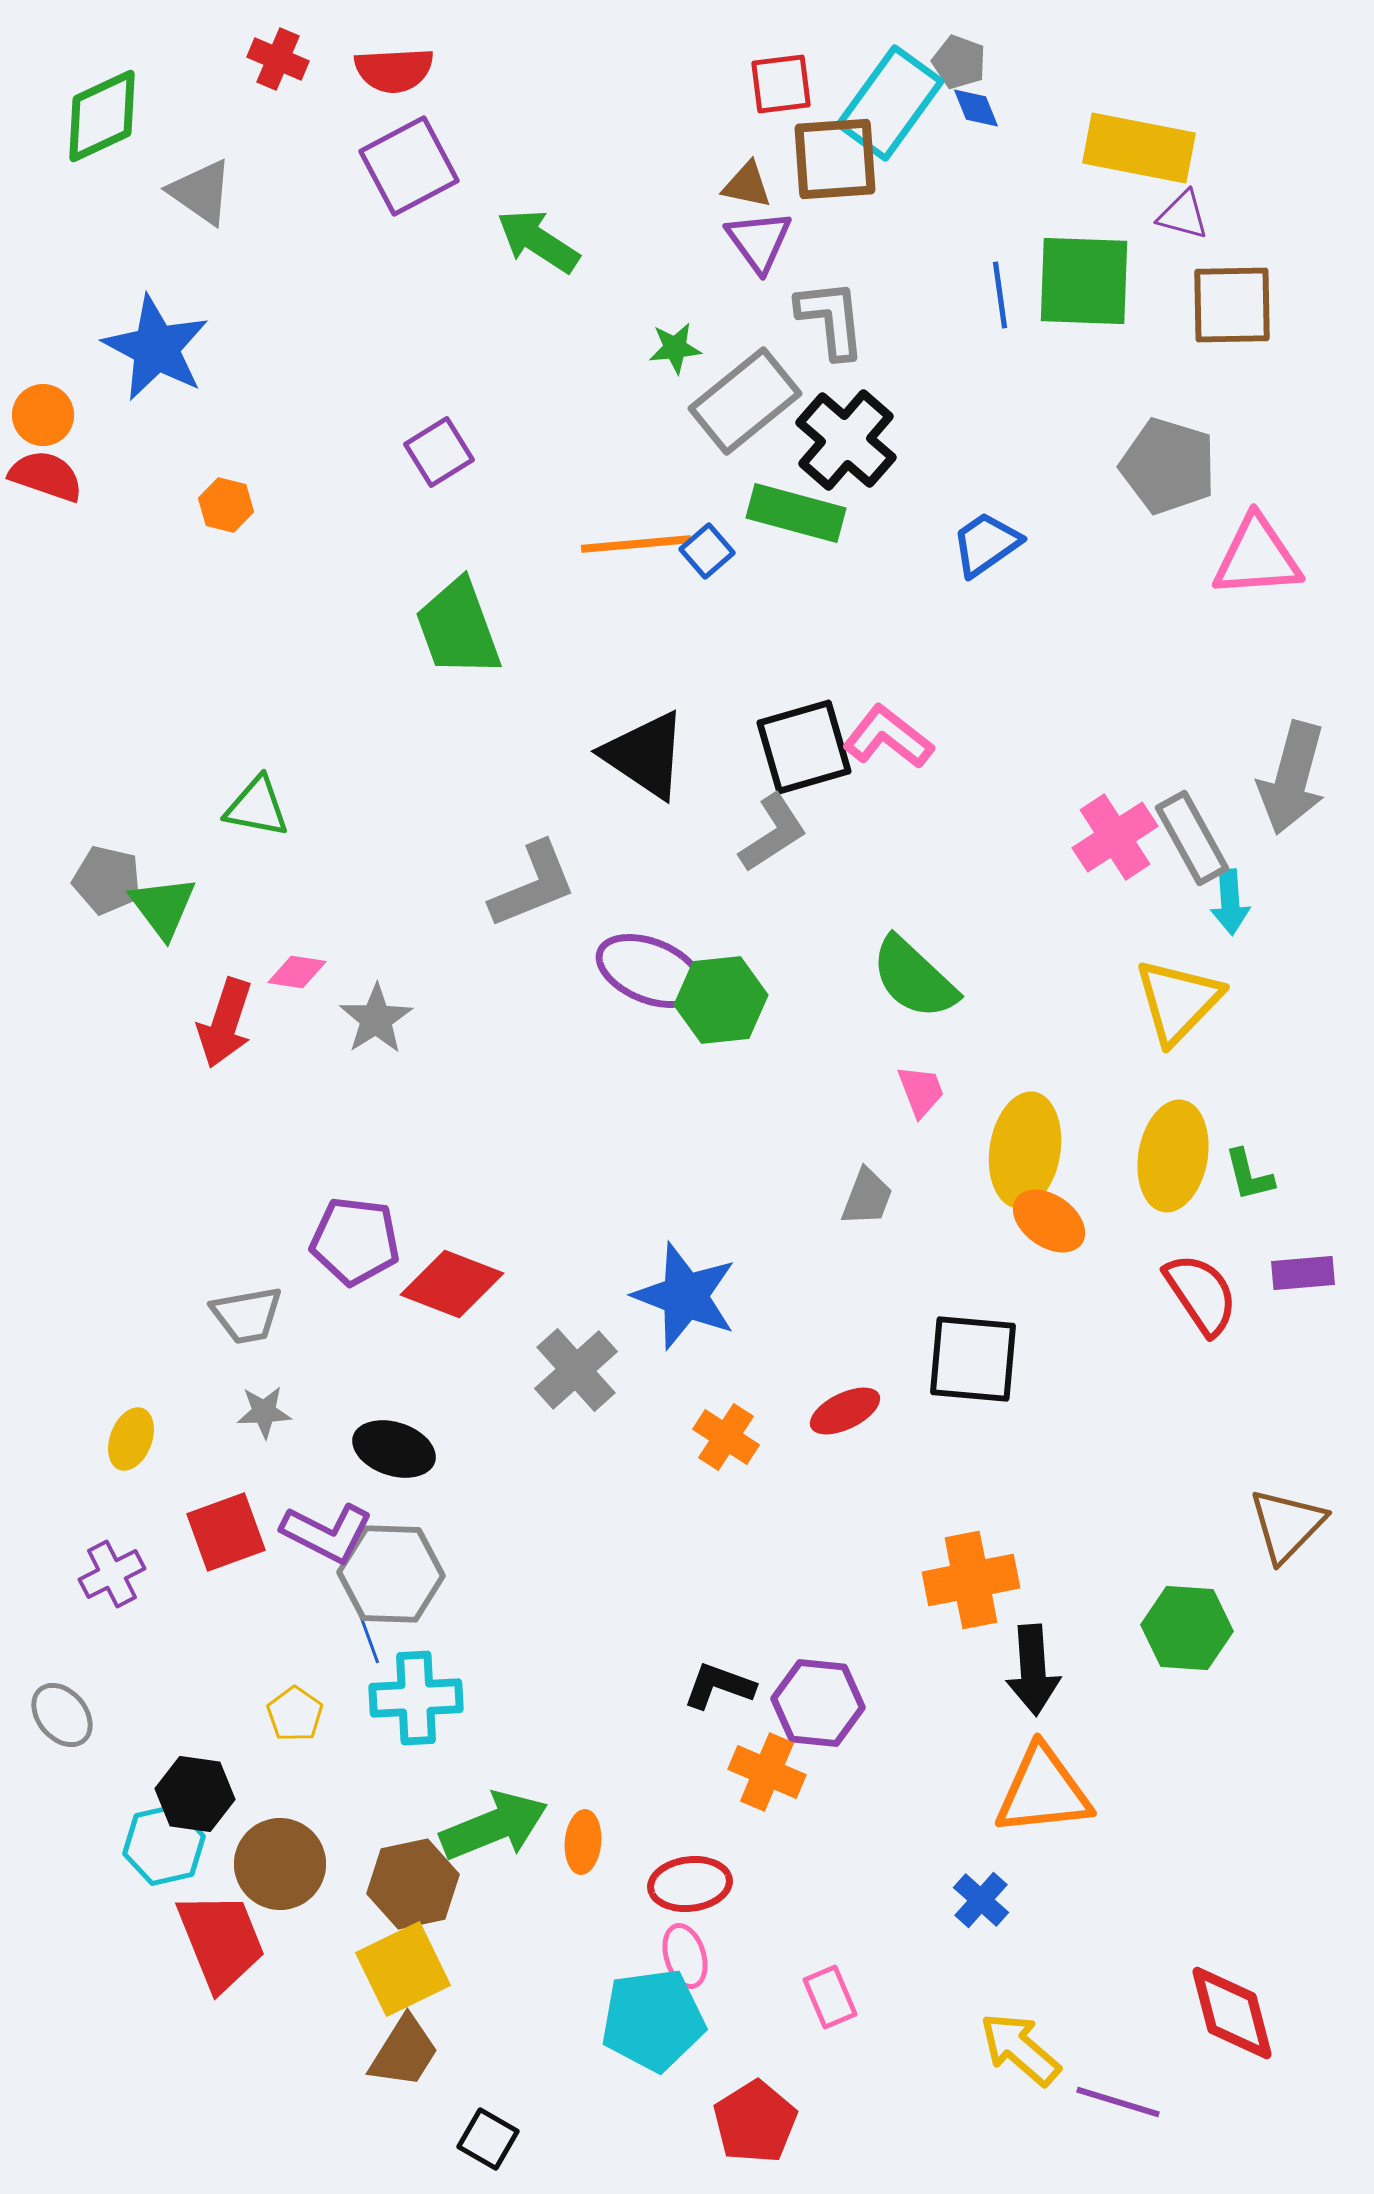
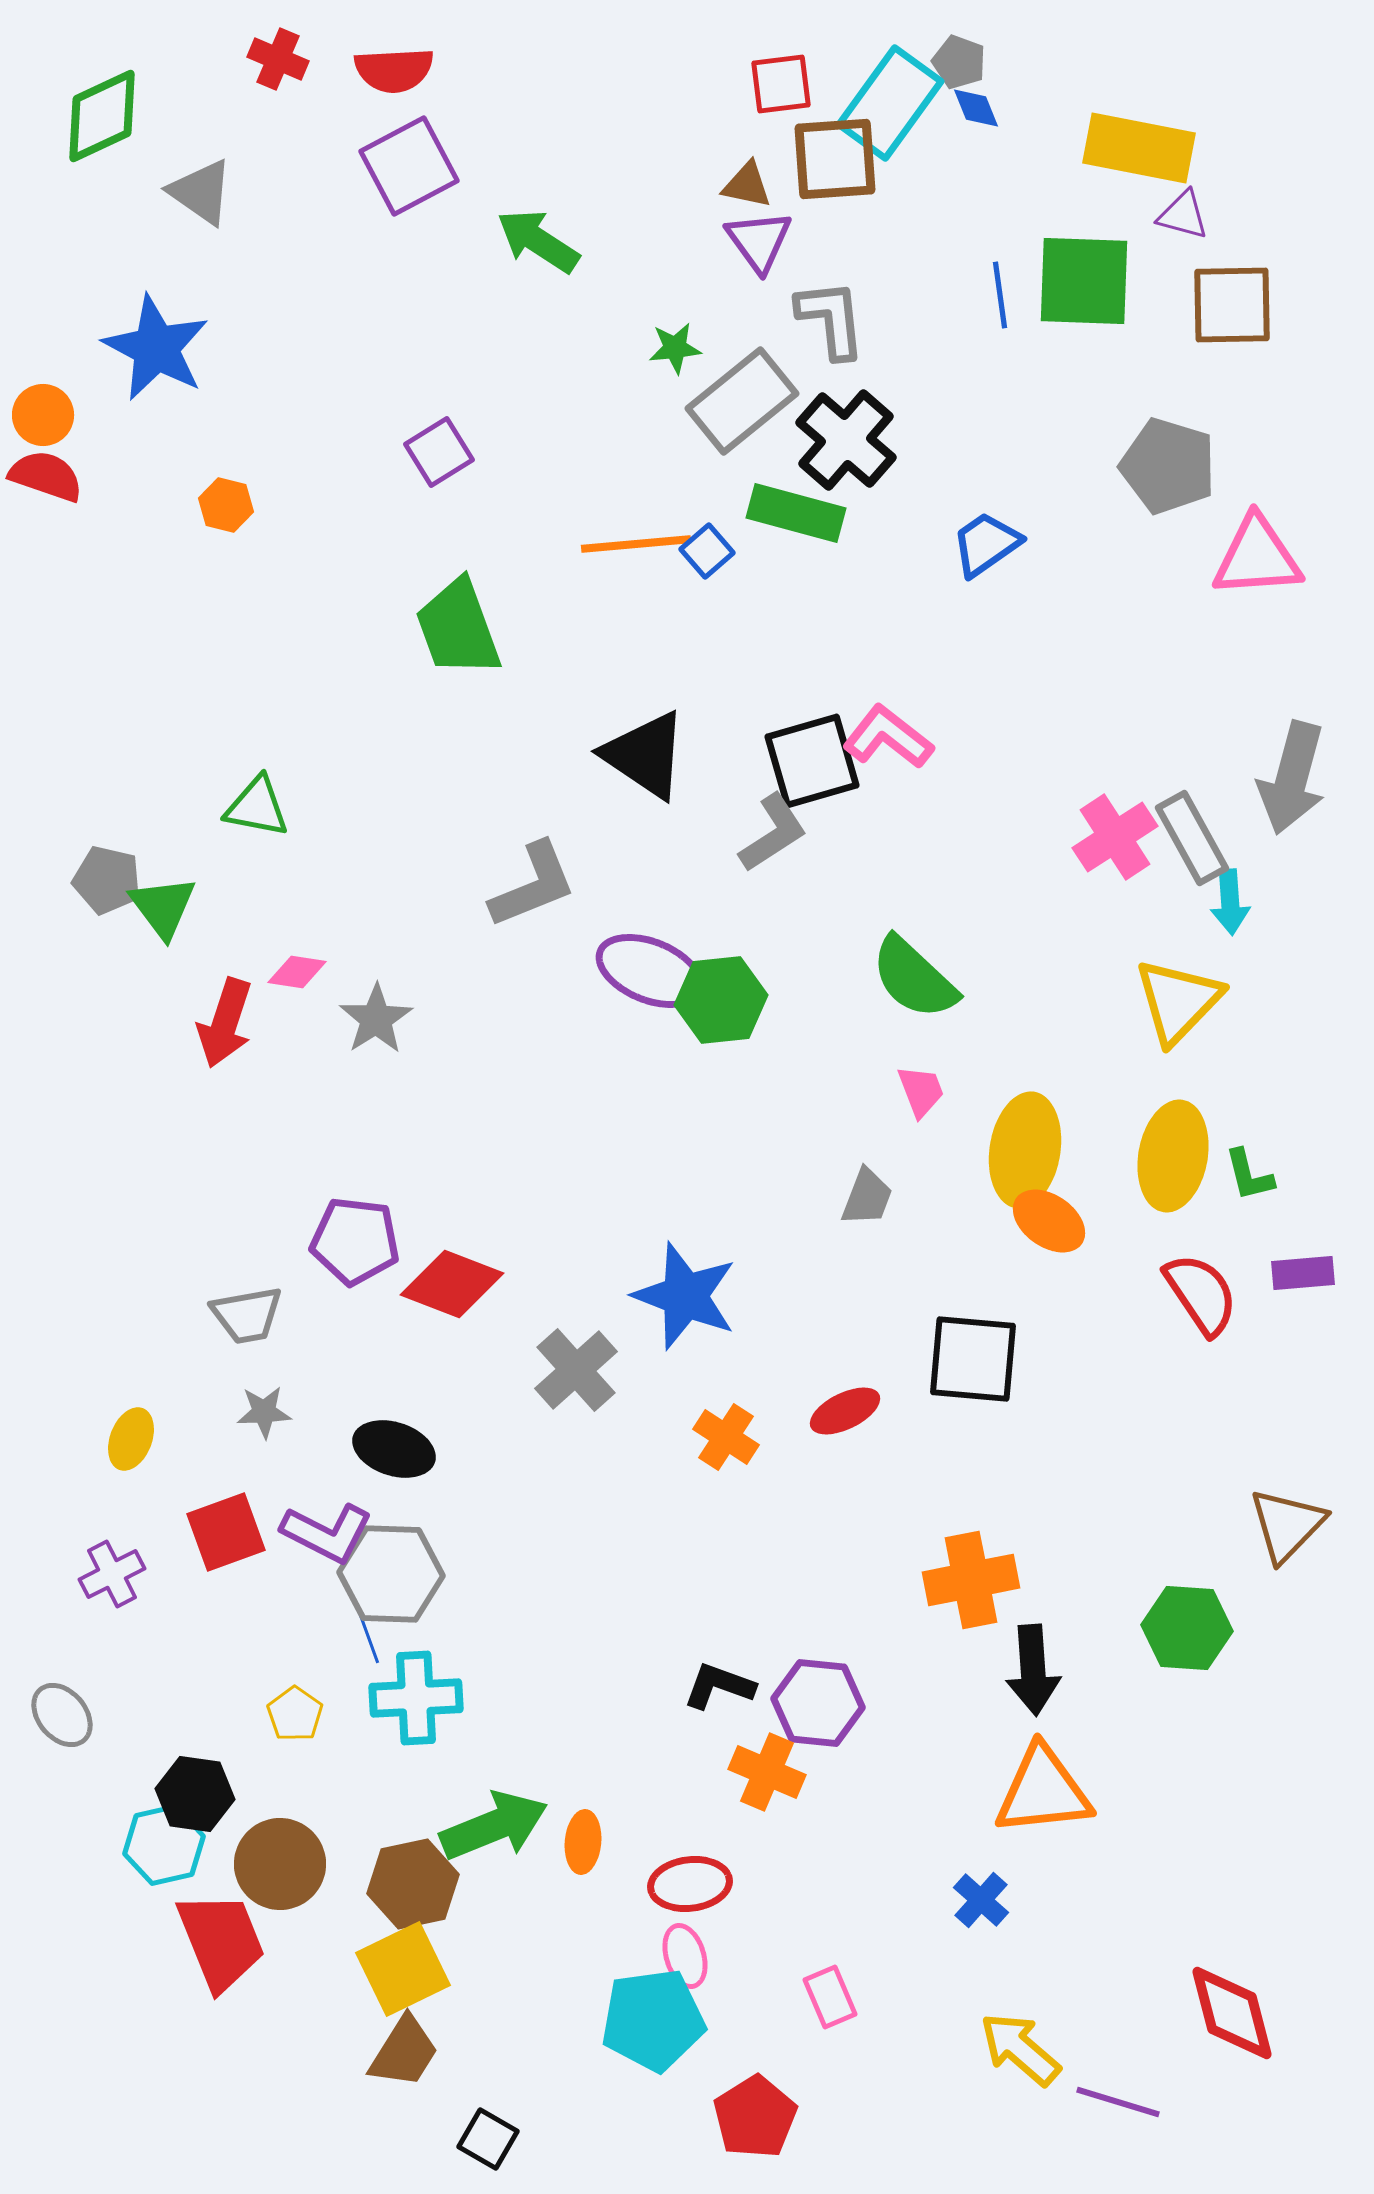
gray rectangle at (745, 401): moved 3 px left
black square at (804, 747): moved 8 px right, 14 px down
red pentagon at (755, 2122): moved 5 px up
